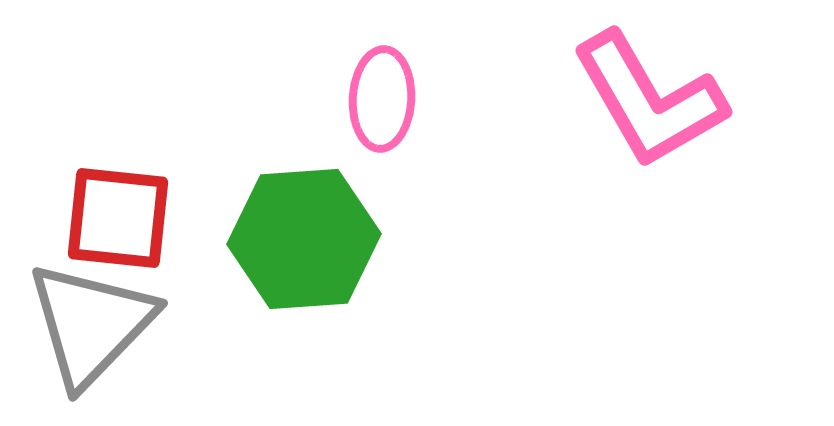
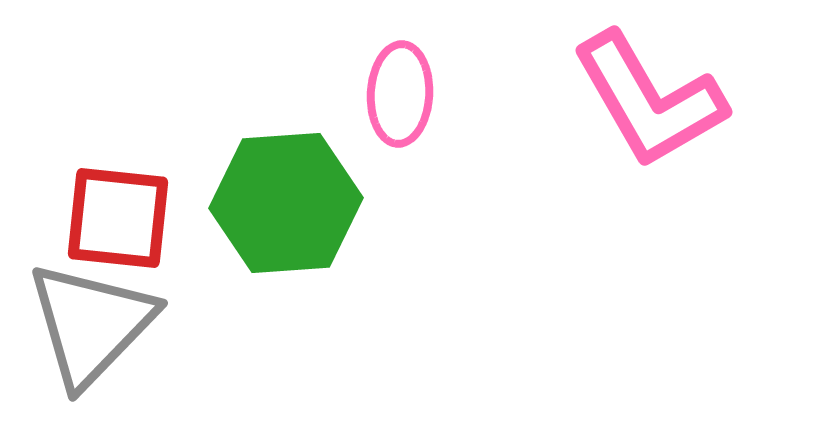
pink ellipse: moved 18 px right, 5 px up
green hexagon: moved 18 px left, 36 px up
